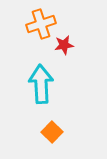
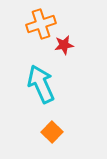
cyan arrow: rotated 21 degrees counterclockwise
